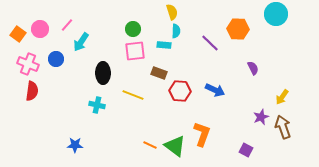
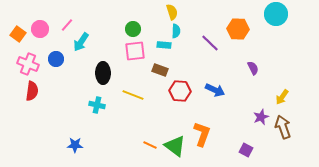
brown rectangle: moved 1 px right, 3 px up
